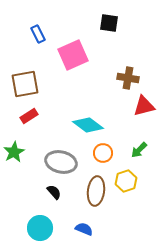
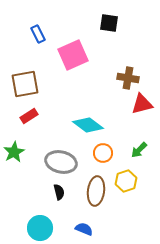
red triangle: moved 2 px left, 2 px up
black semicircle: moved 5 px right; rotated 28 degrees clockwise
